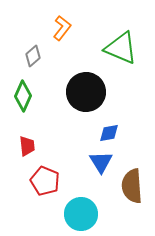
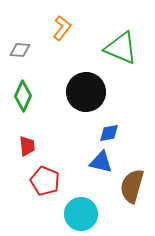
gray diamond: moved 13 px left, 6 px up; rotated 45 degrees clockwise
blue triangle: rotated 45 degrees counterclockwise
brown semicircle: rotated 20 degrees clockwise
